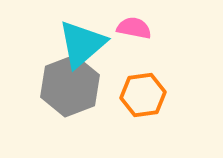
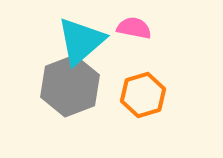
cyan triangle: moved 1 px left, 3 px up
orange hexagon: rotated 9 degrees counterclockwise
